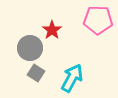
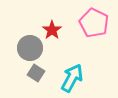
pink pentagon: moved 4 px left, 3 px down; rotated 24 degrees clockwise
